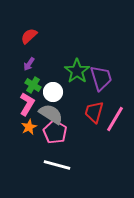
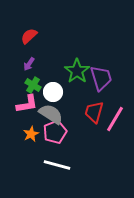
pink L-shape: rotated 50 degrees clockwise
orange star: moved 2 px right, 7 px down
pink pentagon: rotated 20 degrees clockwise
